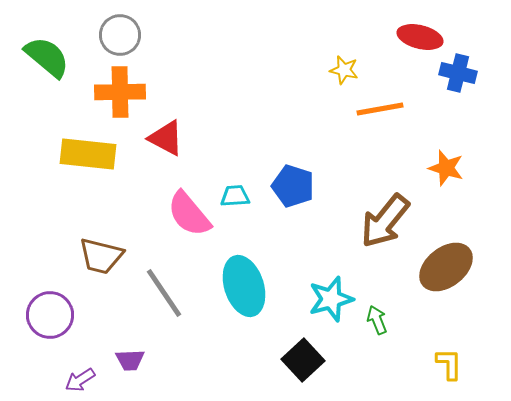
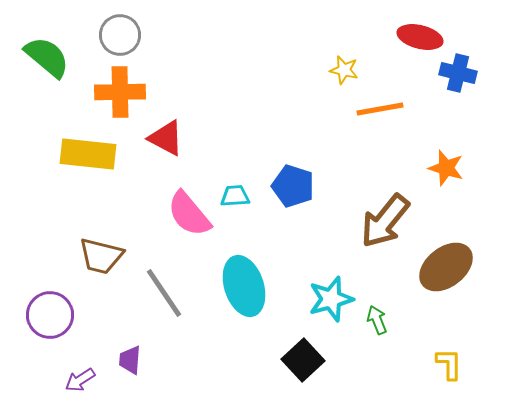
purple trapezoid: rotated 96 degrees clockwise
